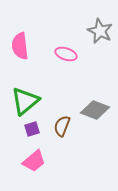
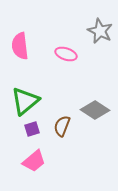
gray diamond: rotated 12 degrees clockwise
